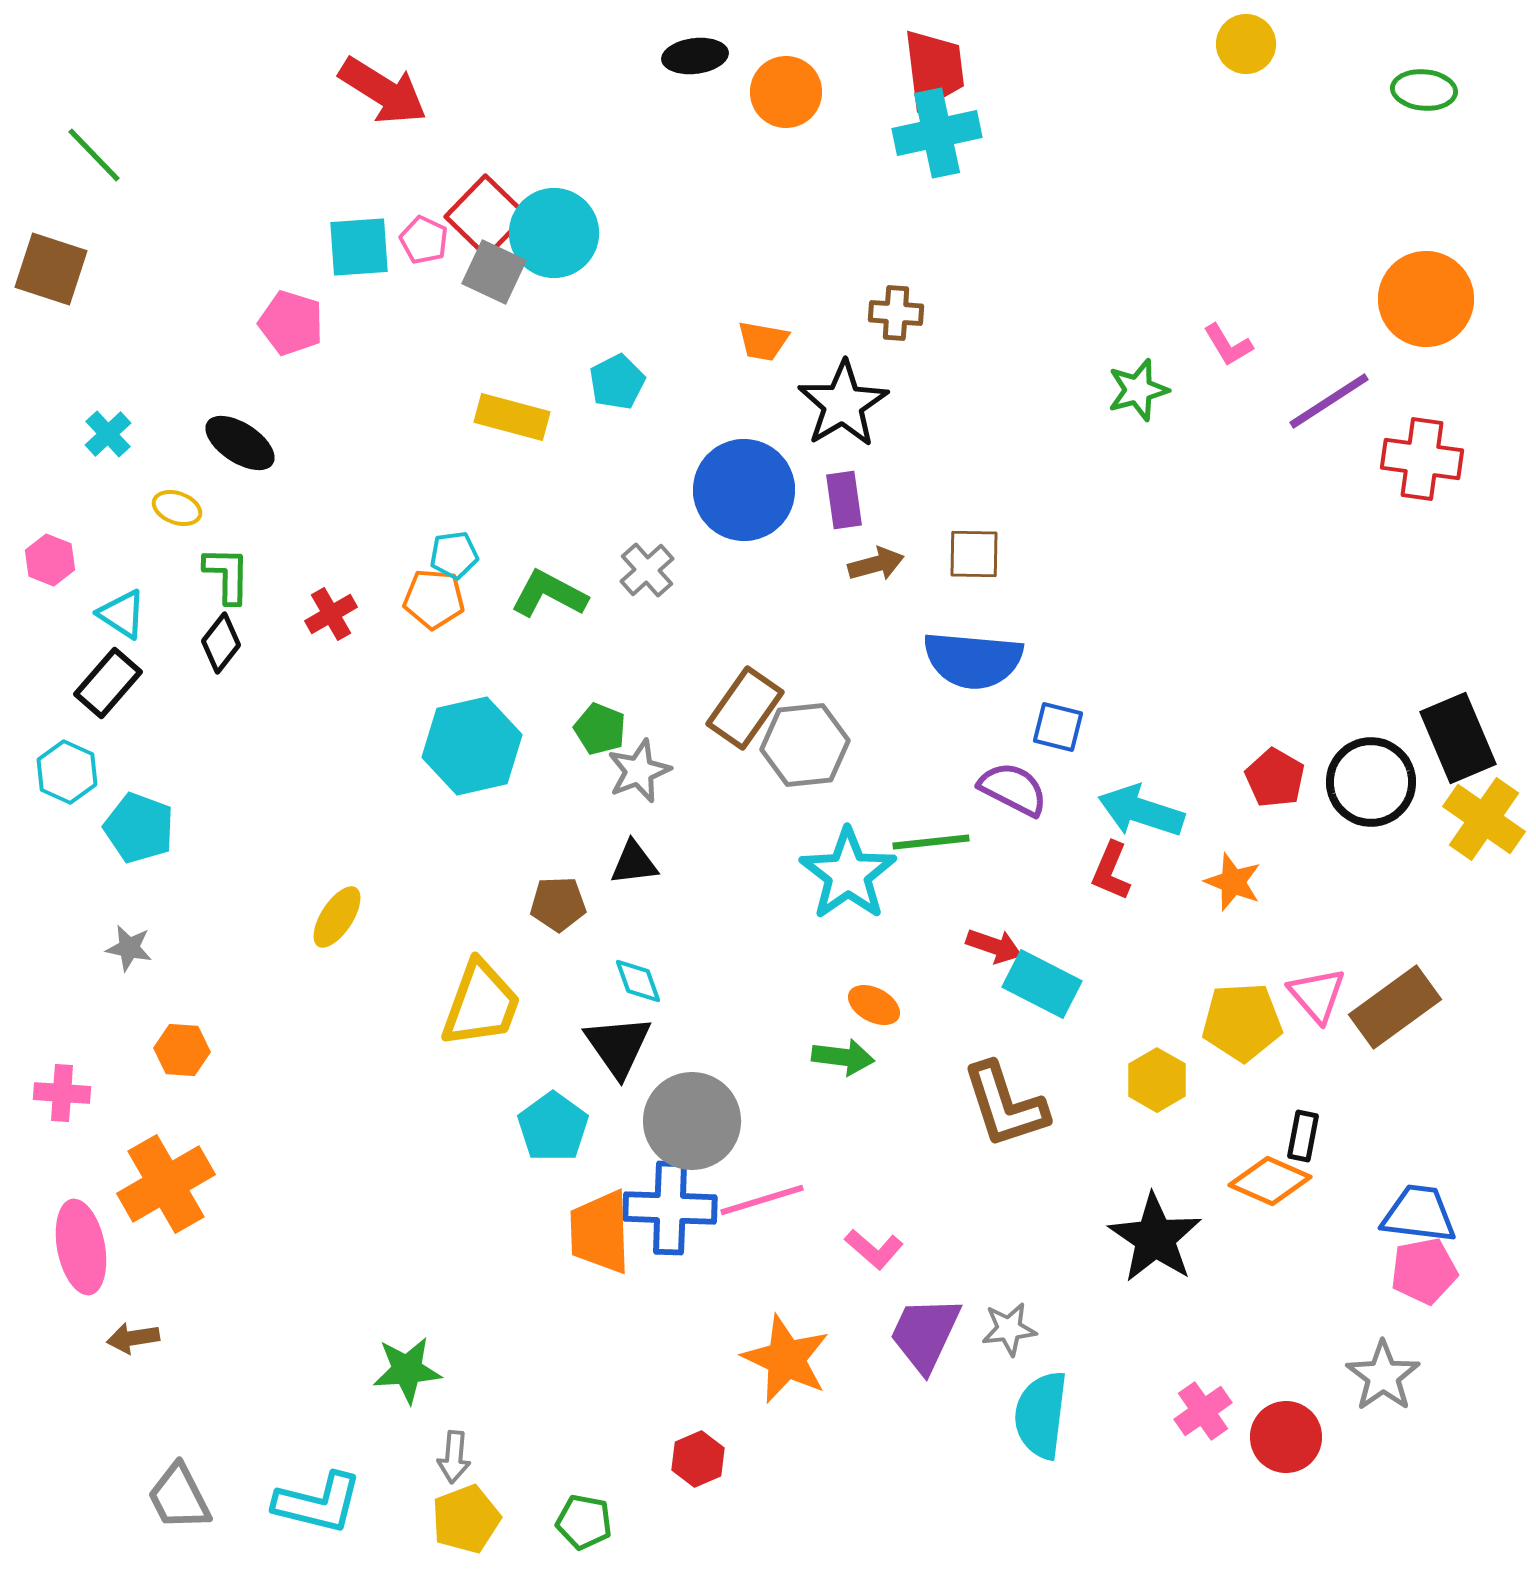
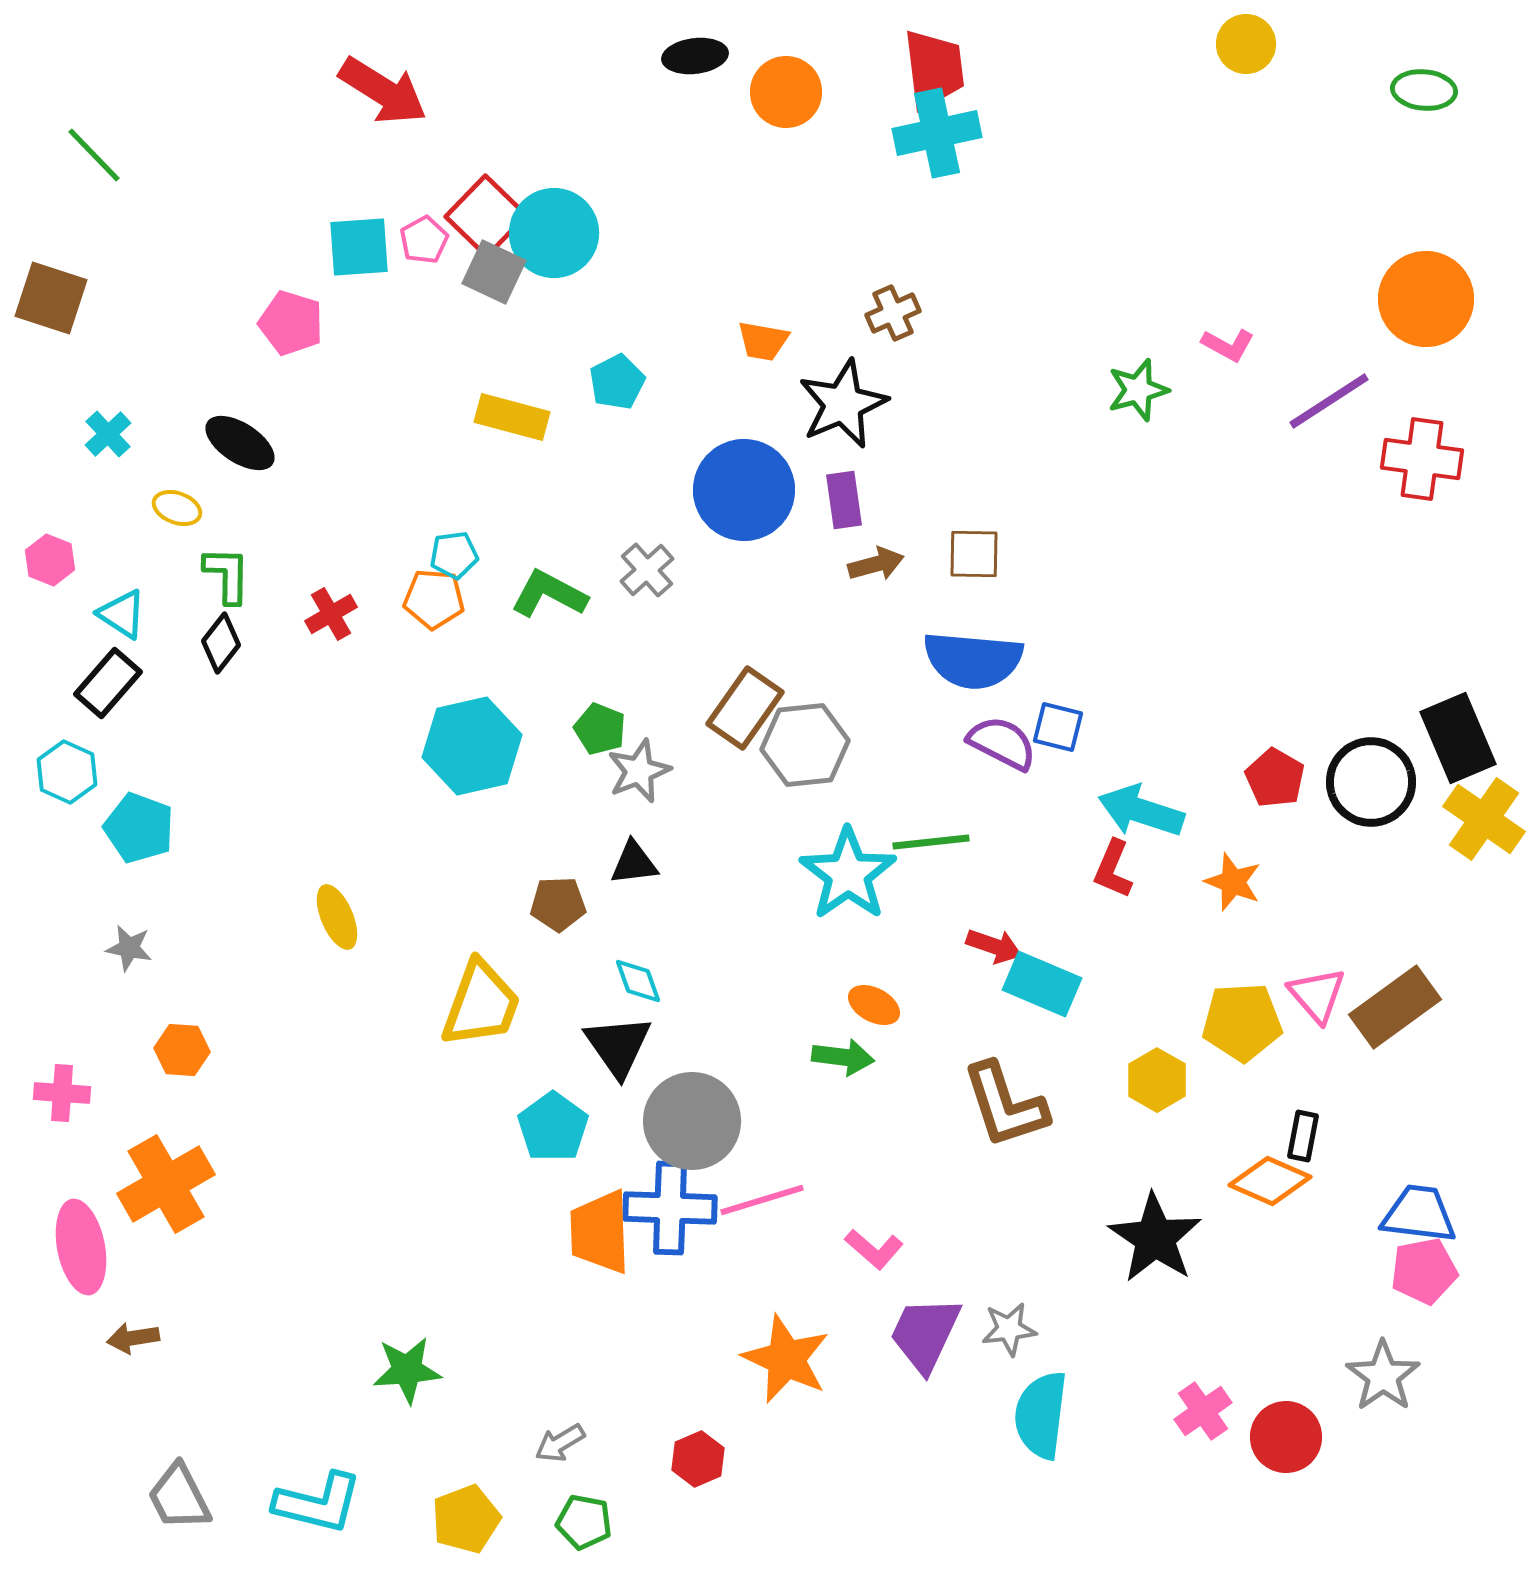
pink pentagon at (424, 240): rotated 18 degrees clockwise
brown square at (51, 269): moved 29 px down
brown cross at (896, 313): moved 3 px left; rotated 28 degrees counterclockwise
pink L-shape at (1228, 345): rotated 30 degrees counterclockwise
black star at (843, 404): rotated 8 degrees clockwise
purple semicircle at (1013, 789): moved 11 px left, 46 px up
red L-shape at (1111, 871): moved 2 px right, 2 px up
yellow ellipse at (337, 917): rotated 56 degrees counterclockwise
cyan rectangle at (1042, 984): rotated 4 degrees counterclockwise
gray arrow at (454, 1457): moved 106 px right, 14 px up; rotated 54 degrees clockwise
